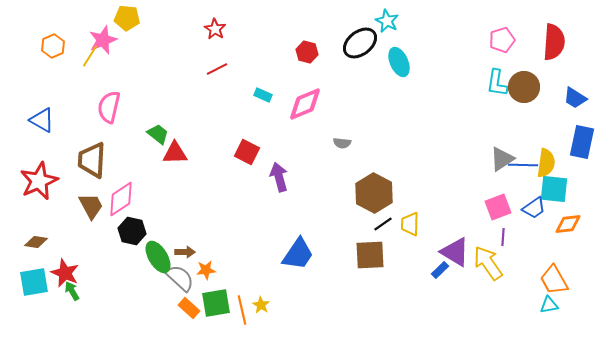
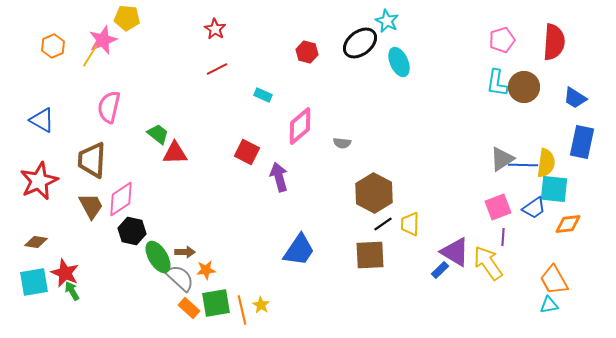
pink diamond at (305, 104): moved 5 px left, 22 px down; rotated 18 degrees counterclockwise
blue trapezoid at (298, 254): moved 1 px right, 4 px up
